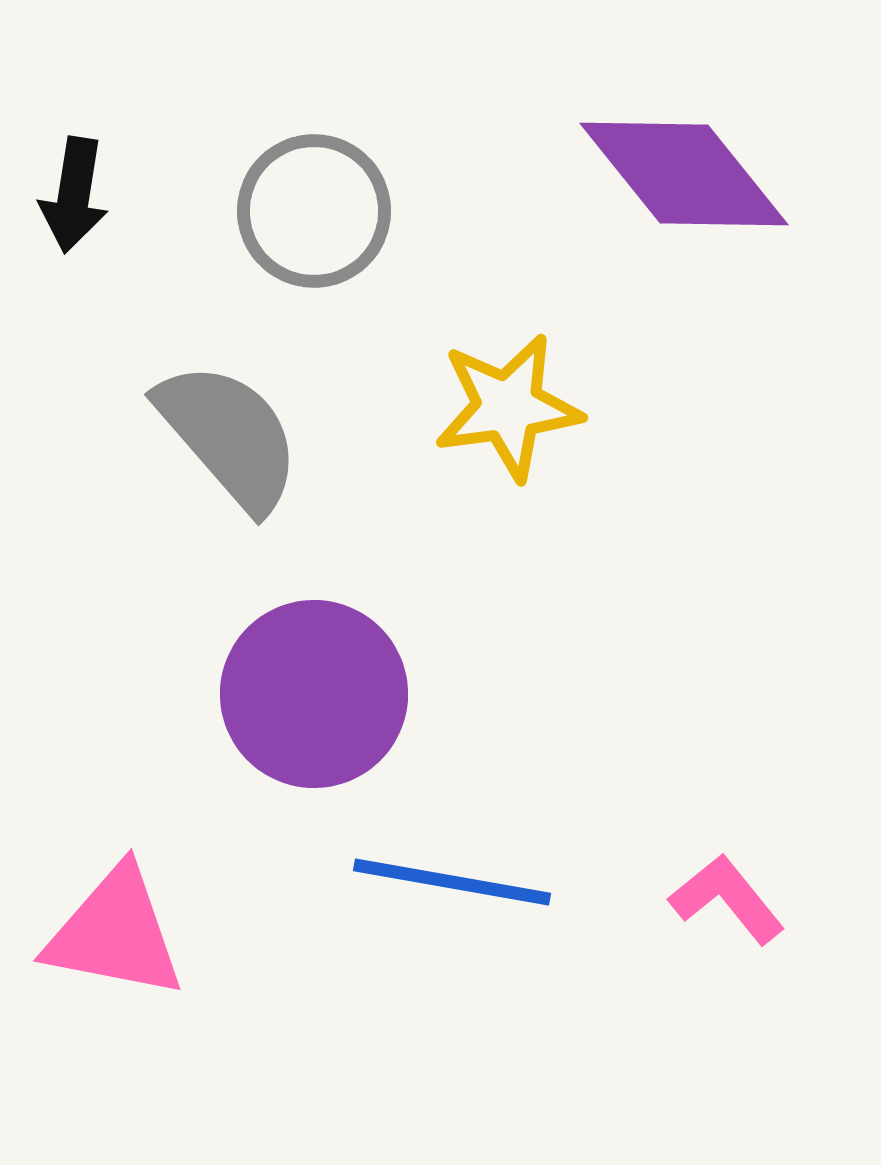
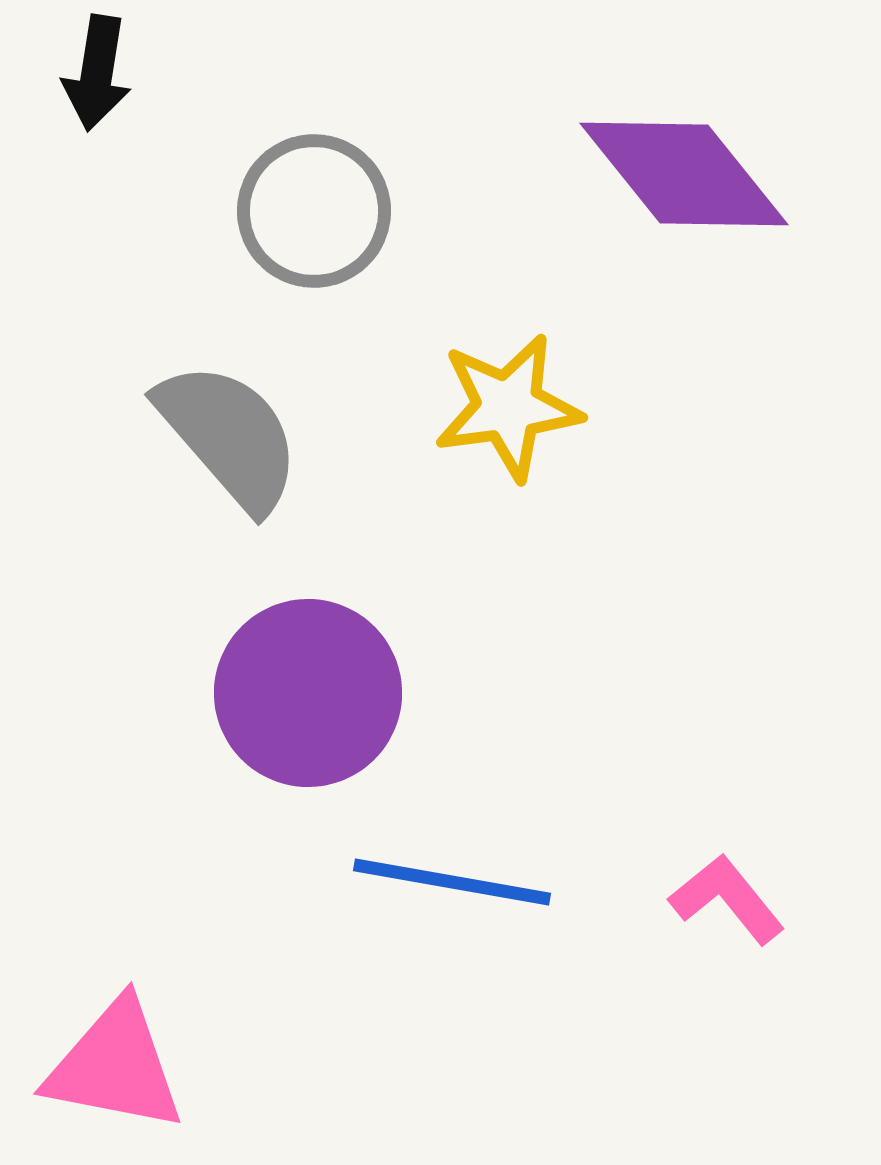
black arrow: moved 23 px right, 122 px up
purple circle: moved 6 px left, 1 px up
pink triangle: moved 133 px down
